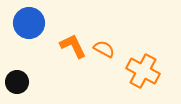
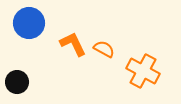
orange L-shape: moved 2 px up
